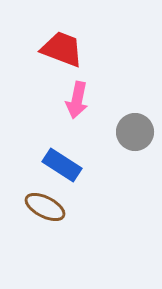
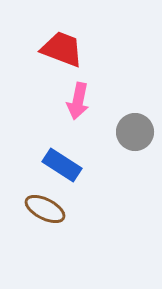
pink arrow: moved 1 px right, 1 px down
brown ellipse: moved 2 px down
